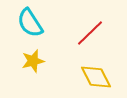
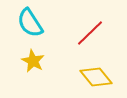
yellow star: rotated 30 degrees counterclockwise
yellow diamond: rotated 12 degrees counterclockwise
